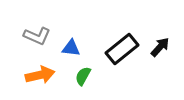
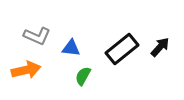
orange arrow: moved 14 px left, 5 px up
